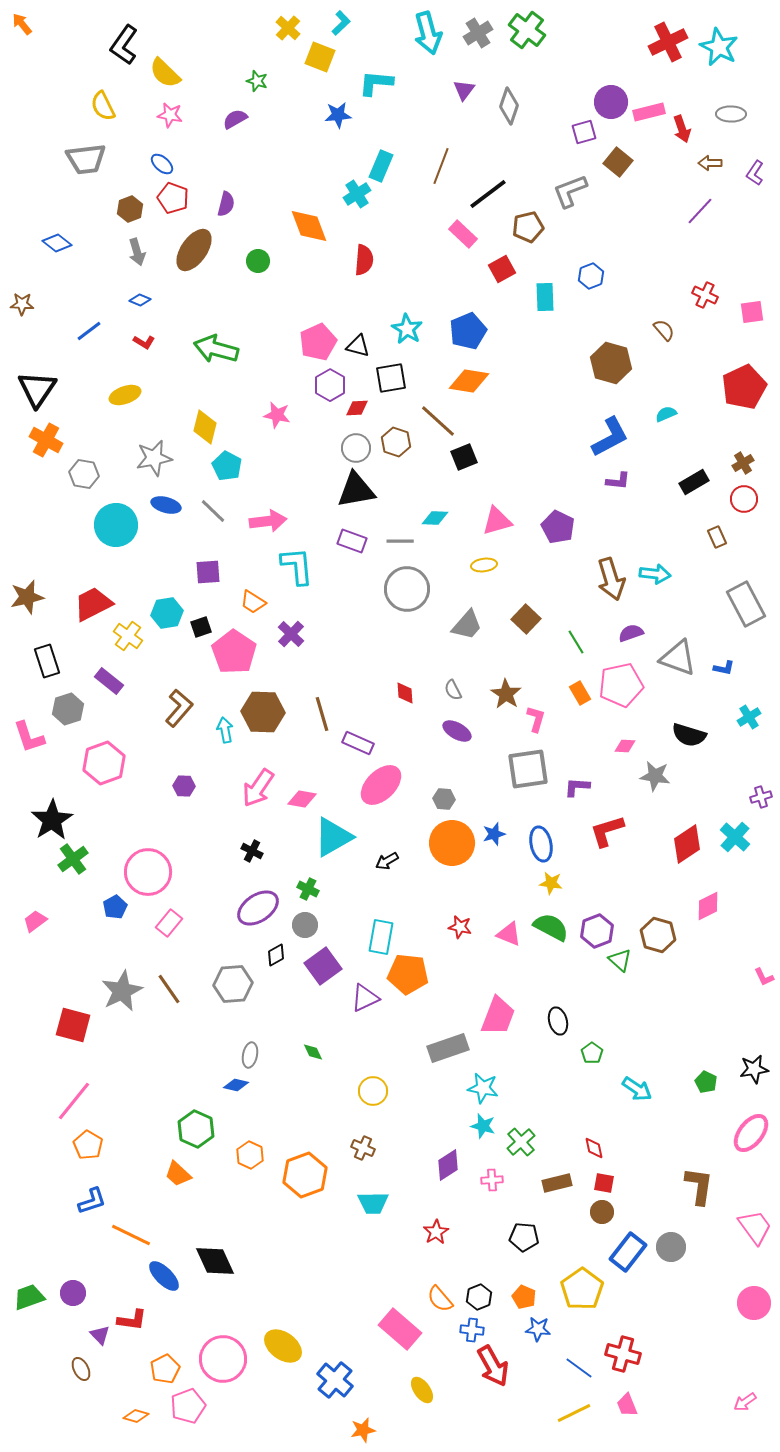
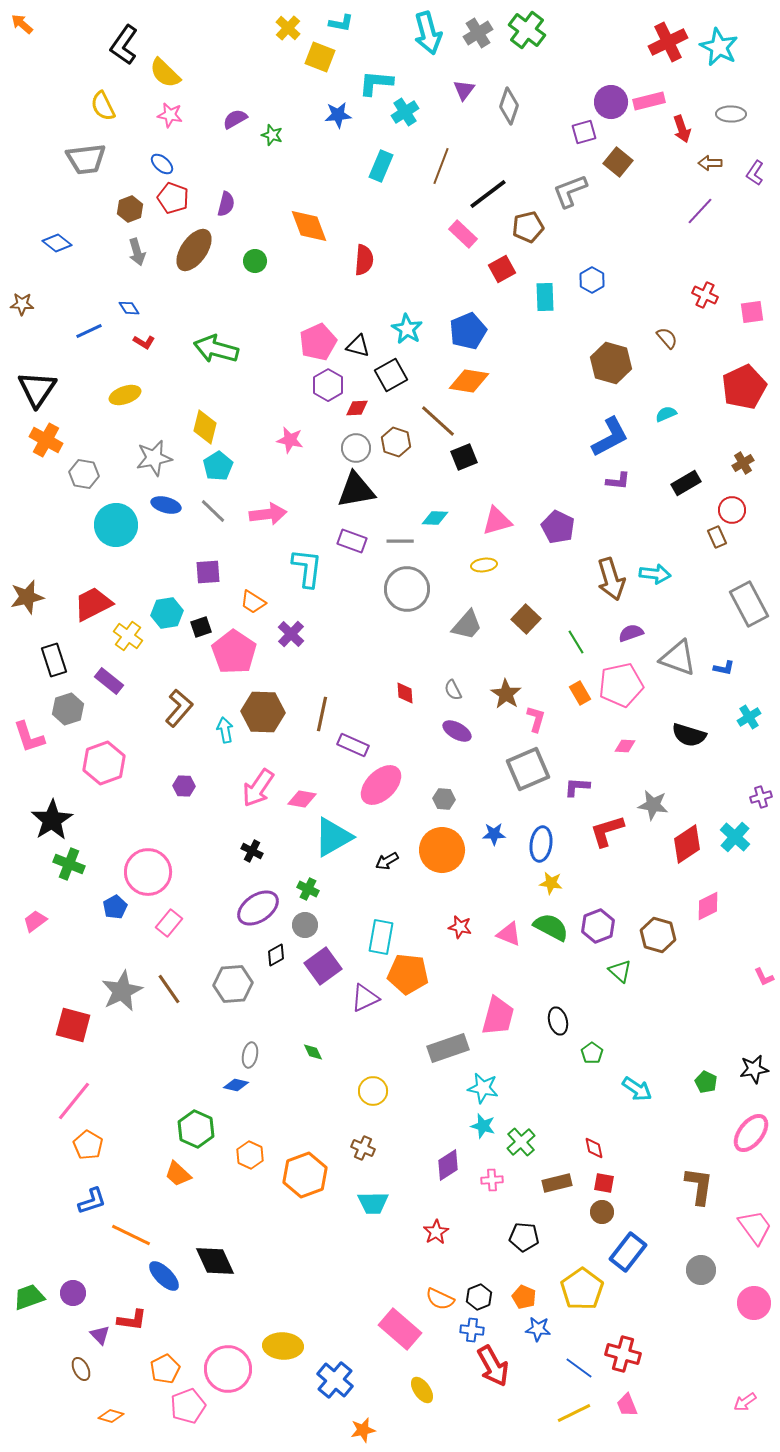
cyan L-shape at (341, 23): rotated 55 degrees clockwise
orange arrow at (22, 24): rotated 10 degrees counterclockwise
green star at (257, 81): moved 15 px right, 54 px down
pink rectangle at (649, 112): moved 11 px up
cyan cross at (357, 194): moved 48 px right, 82 px up
green circle at (258, 261): moved 3 px left
blue hexagon at (591, 276): moved 1 px right, 4 px down; rotated 10 degrees counterclockwise
blue diamond at (140, 300): moved 11 px left, 8 px down; rotated 35 degrees clockwise
brown semicircle at (664, 330): moved 3 px right, 8 px down
blue line at (89, 331): rotated 12 degrees clockwise
black square at (391, 378): moved 3 px up; rotated 20 degrees counterclockwise
purple hexagon at (330, 385): moved 2 px left
pink star at (277, 415): moved 13 px right, 25 px down
cyan pentagon at (227, 466): moved 9 px left; rotated 12 degrees clockwise
black rectangle at (694, 482): moved 8 px left, 1 px down
red circle at (744, 499): moved 12 px left, 11 px down
pink arrow at (268, 521): moved 7 px up
cyan L-shape at (297, 566): moved 10 px right, 2 px down; rotated 12 degrees clockwise
gray rectangle at (746, 604): moved 3 px right
black rectangle at (47, 661): moved 7 px right, 1 px up
brown line at (322, 714): rotated 28 degrees clockwise
purple rectangle at (358, 743): moved 5 px left, 2 px down
gray square at (528, 769): rotated 15 degrees counterclockwise
gray star at (655, 776): moved 2 px left, 29 px down
blue star at (494, 834): rotated 15 degrees clockwise
orange circle at (452, 843): moved 10 px left, 7 px down
blue ellipse at (541, 844): rotated 20 degrees clockwise
green cross at (73, 859): moved 4 px left, 5 px down; rotated 32 degrees counterclockwise
purple hexagon at (597, 931): moved 1 px right, 5 px up
green triangle at (620, 960): moved 11 px down
pink trapezoid at (498, 1016): rotated 6 degrees counterclockwise
gray circle at (671, 1247): moved 30 px right, 23 px down
orange semicircle at (440, 1299): rotated 24 degrees counterclockwise
yellow ellipse at (283, 1346): rotated 33 degrees counterclockwise
pink circle at (223, 1359): moved 5 px right, 10 px down
orange diamond at (136, 1416): moved 25 px left
